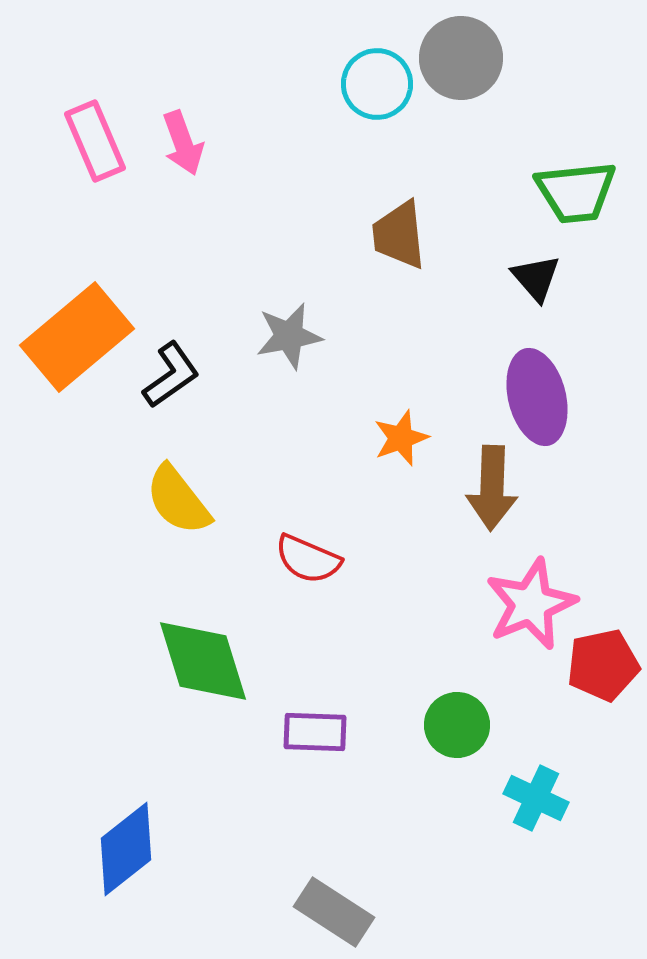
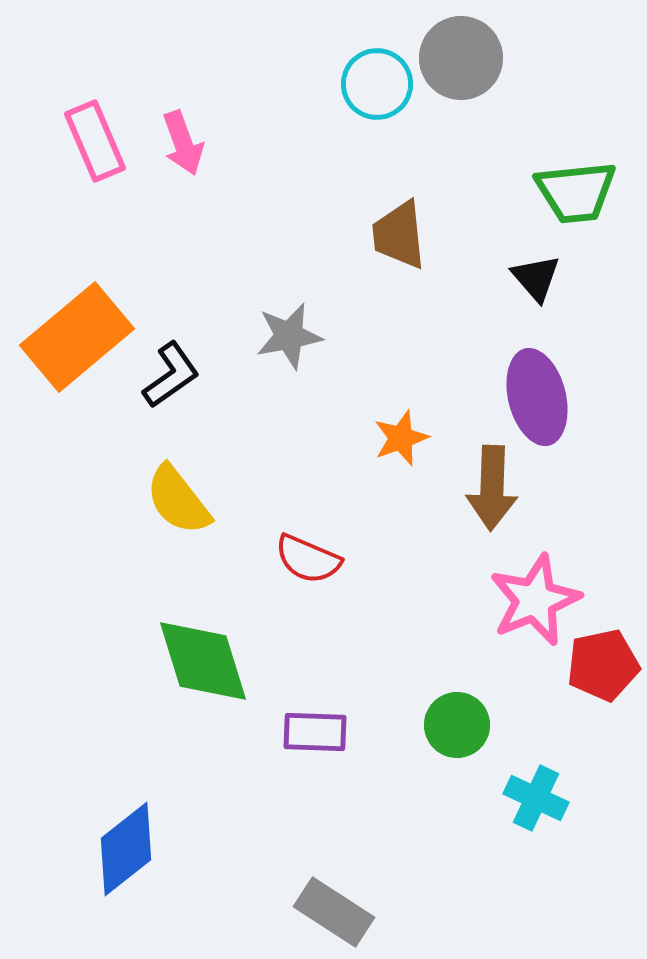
pink star: moved 4 px right, 4 px up
